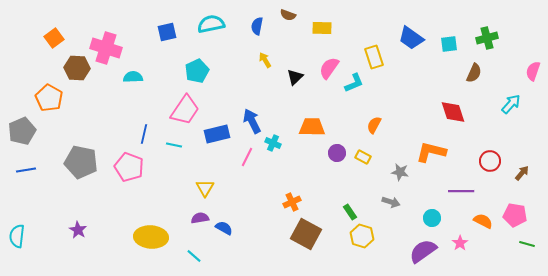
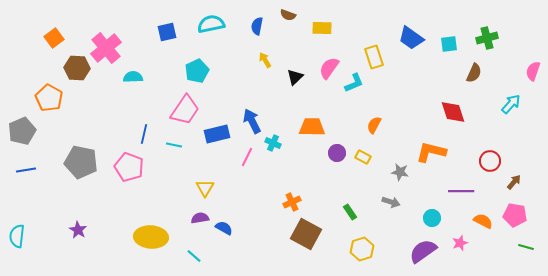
pink cross at (106, 48): rotated 32 degrees clockwise
brown arrow at (522, 173): moved 8 px left, 9 px down
yellow hexagon at (362, 236): moved 13 px down; rotated 25 degrees clockwise
pink star at (460, 243): rotated 14 degrees clockwise
green line at (527, 244): moved 1 px left, 3 px down
